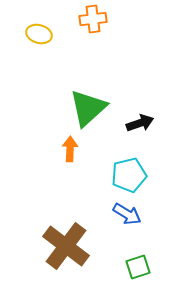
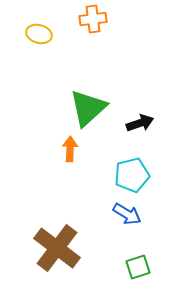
cyan pentagon: moved 3 px right
brown cross: moved 9 px left, 2 px down
